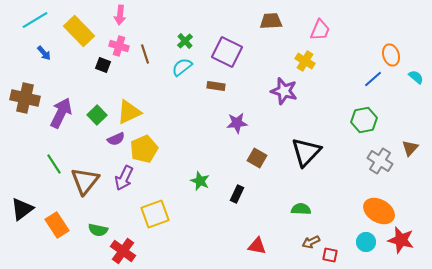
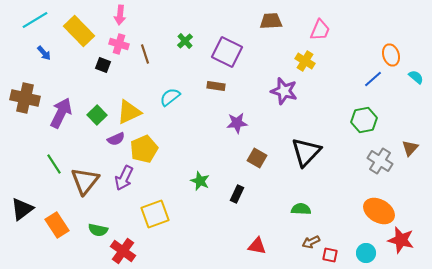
pink cross at (119, 46): moved 2 px up
cyan semicircle at (182, 67): moved 12 px left, 30 px down
cyan circle at (366, 242): moved 11 px down
